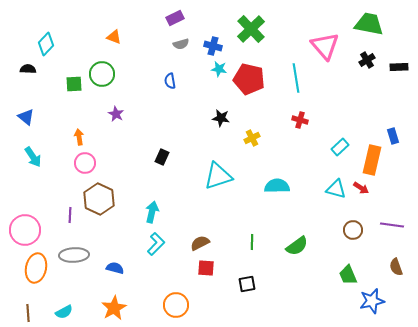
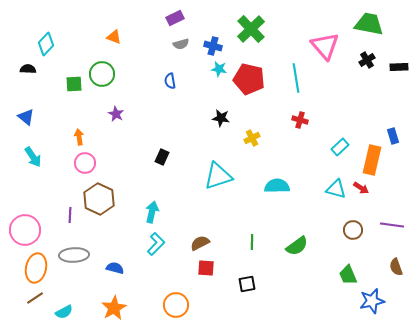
brown line at (28, 313): moved 7 px right, 15 px up; rotated 60 degrees clockwise
